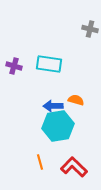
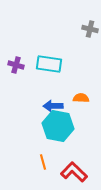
purple cross: moved 2 px right, 1 px up
orange semicircle: moved 5 px right, 2 px up; rotated 14 degrees counterclockwise
cyan hexagon: rotated 20 degrees clockwise
orange line: moved 3 px right
red L-shape: moved 5 px down
